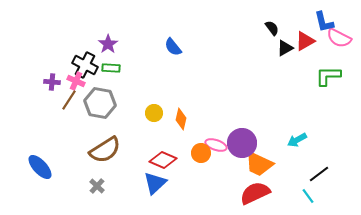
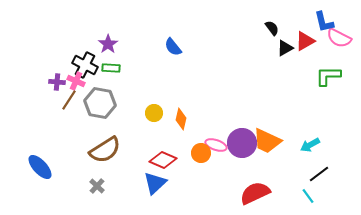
purple cross: moved 5 px right
cyan arrow: moved 13 px right, 5 px down
orange trapezoid: moved 8 px right, 23 px up
